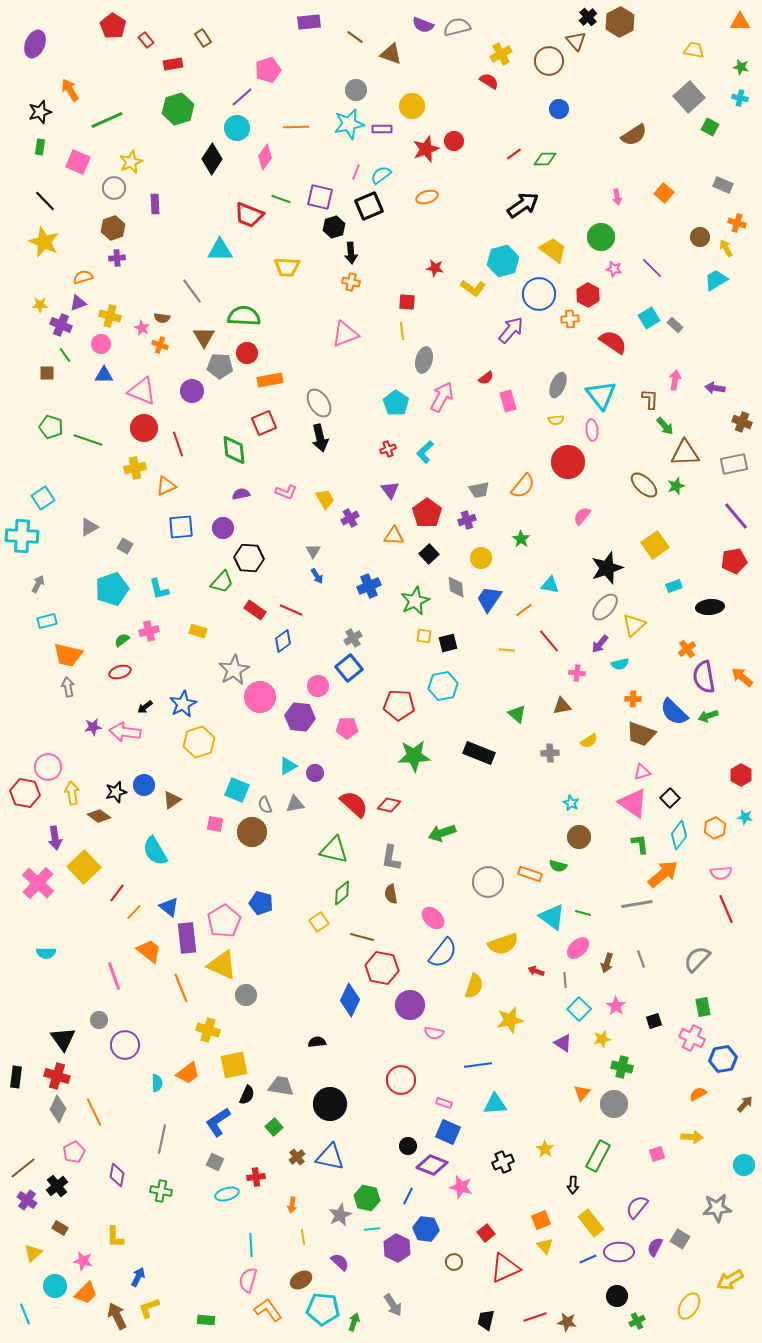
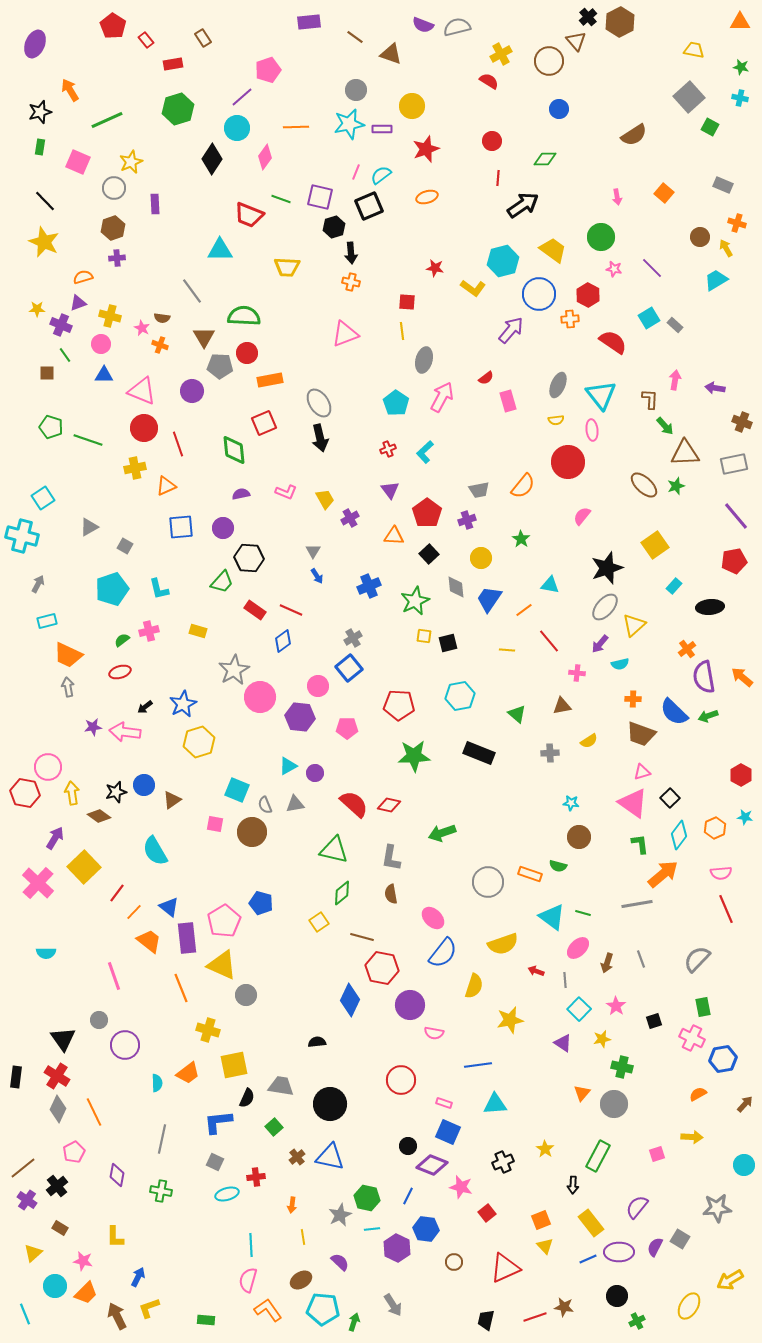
red circle at (454, 141): moved 38 px right
red line at (514, 154): moved 16 px left, 24 px down; rotated 49 degrees counterclockwise
yellow star at (40, 305): moved 3 px left, 4 px down
cyan cross at (22, 536): rotated 12 degrees clockwise
cyan rectangle at (674, 586): rotated 28 degrees counterclockwise
orange trapezoid at (68, 655): rotated 12 degrees clockwise
cyan hexagon at (443, 686): moved 17 px right, 10 px down
cyan star at (571, 803): rotated 21 degrees counterclockwise
purple arrow at (55, 838): rotated 140 degrees counterclockwise
orange trapezoid at (149, 951): moved 10 px up
red cross at (57, 1076): rotated 15 degrees clockwise
black semicircle at (247, 1095): moved 3 px down
blue L-shape at (218, 1122): rotated 28 degrees clockwise
red square at (486, 1233): moved 1 px right, 20 px up
brown star at (567, 1322): moved 3 px left, 15 px up
